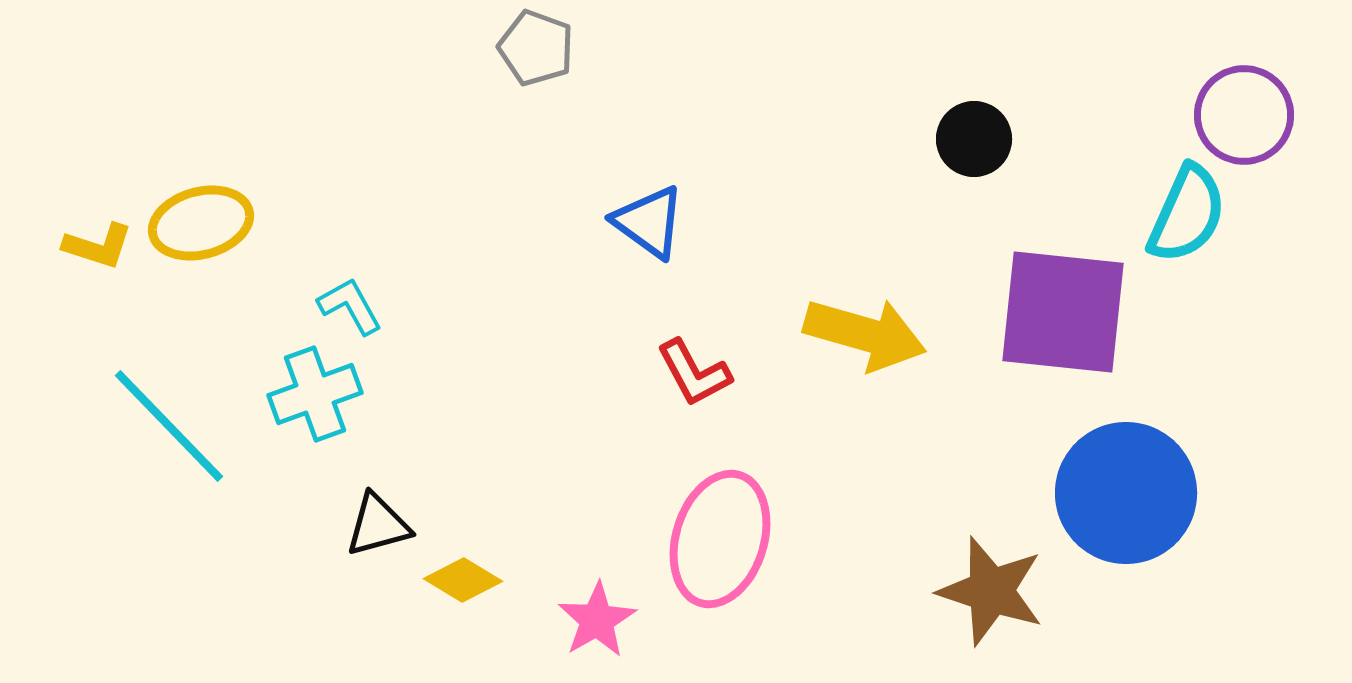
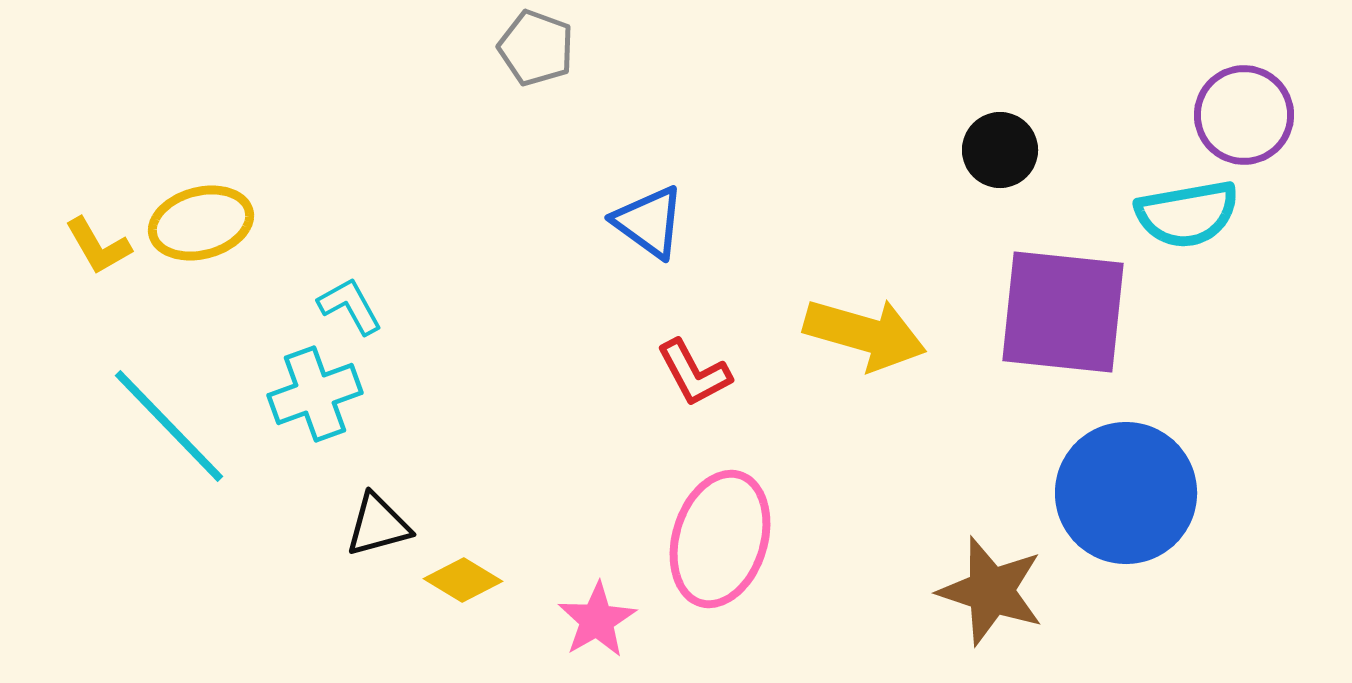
black circle: moved 26 px right, 11 px down
cyan semicircle: rotated 56 degrees clockwise
yellow L-shape: rotated 42 degrees clockwise
